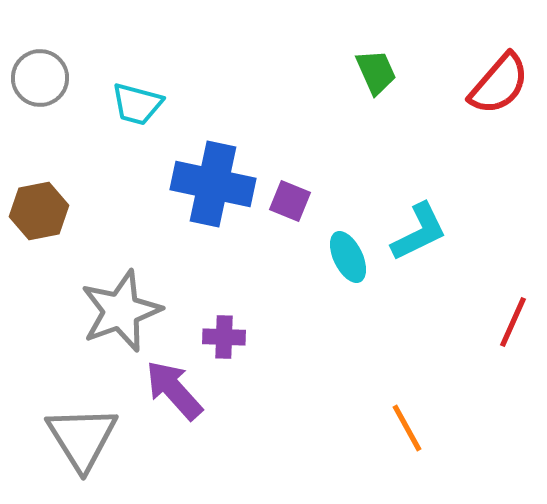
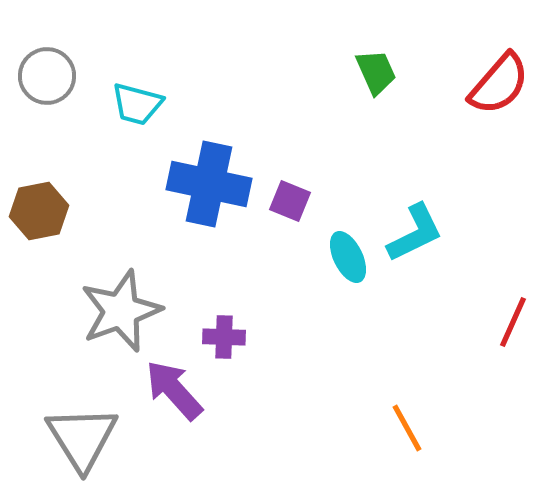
gray circle: moved 7 px right, 2 px up
blue cross: moved 4 px left
cyan L-shape: moved 4 px left, 1 px down
